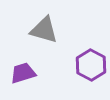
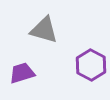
purple trapezoid: moved 1 px left
